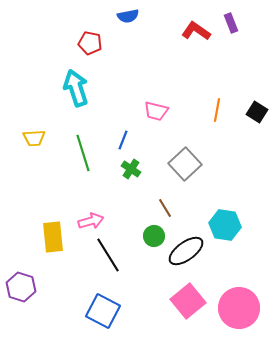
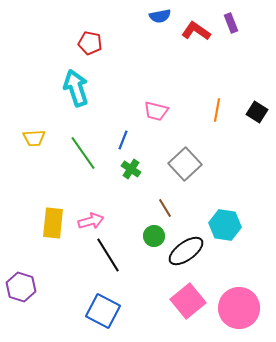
blue semicircle: moved 32 px right
green line: rotated 18 degrees counterclockwise
yellow rectangle: moved 14 px up; rotated 12 degrees clockwise
